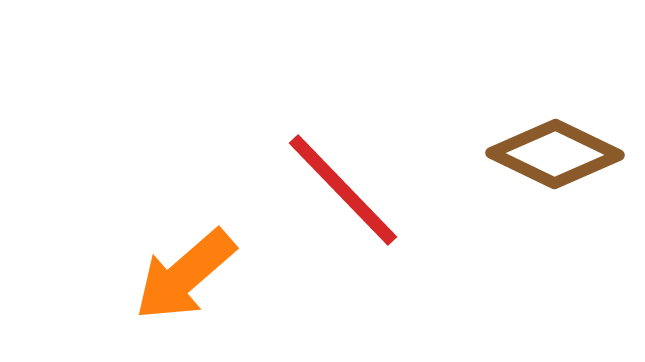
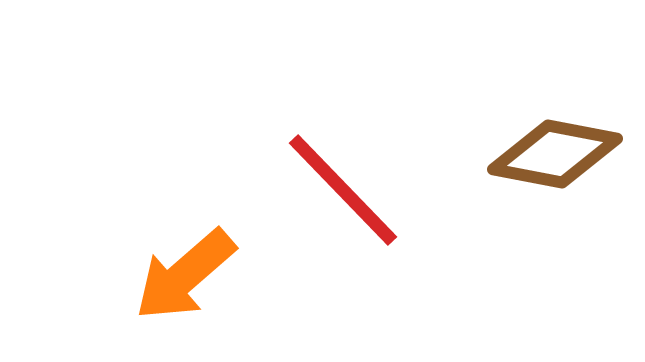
brown diamond: rotated 15 degrees counterclockwise
